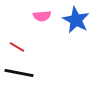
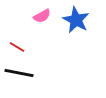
pink semicircle: rotated 24 degrees counterclockwise
